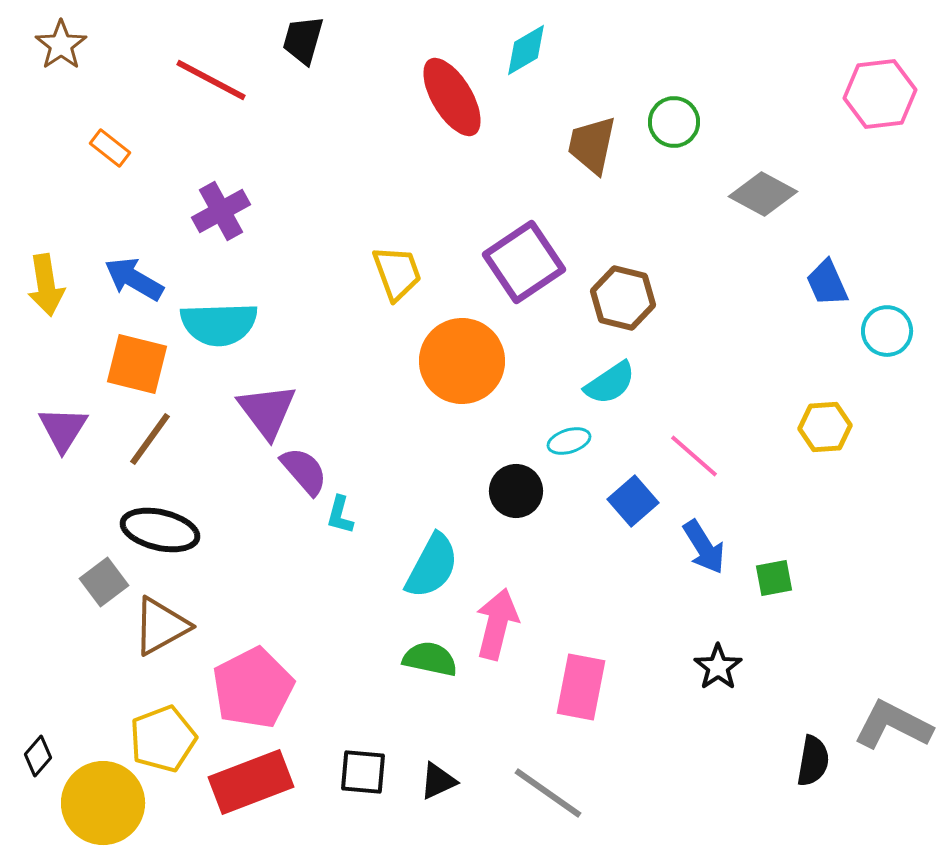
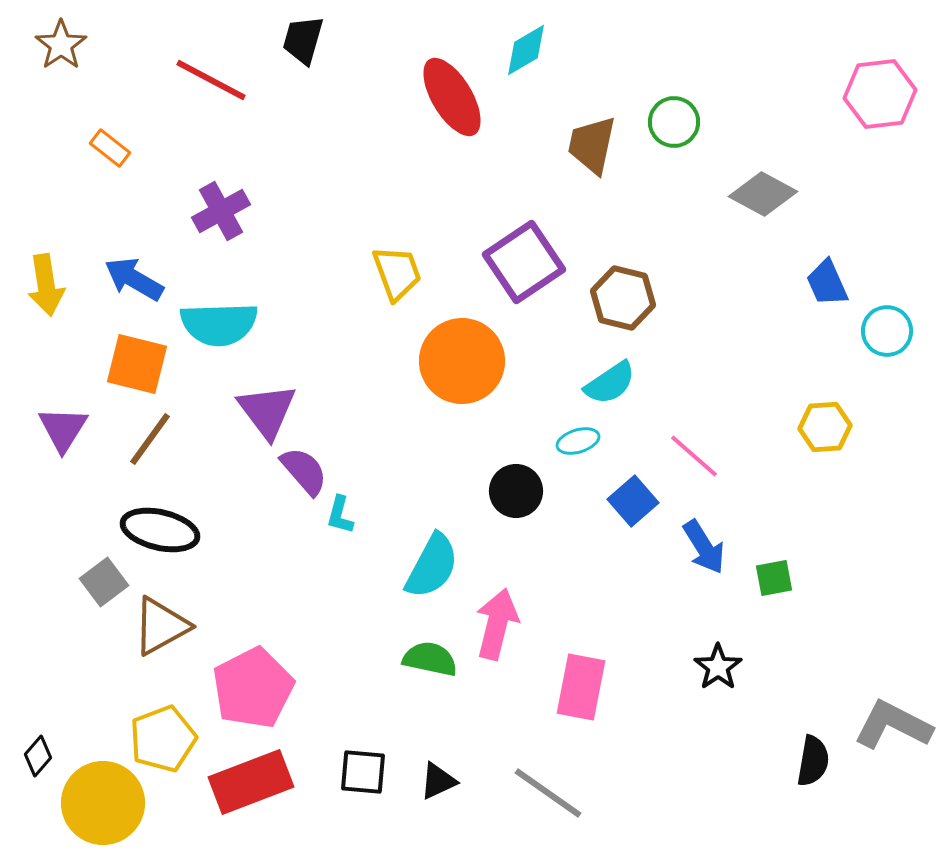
cyan ellipse at (569, 441): moved 9 px right
